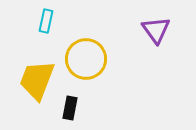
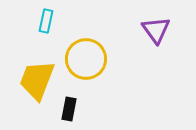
black rectangle: moved 1 px left, 1 px down
